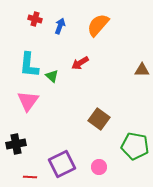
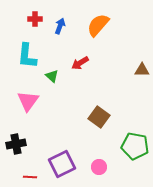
red cross: rotated 16 degrees counterclockwise
cyan L-shape: moved 2 px left, 9 px up
brown square: moved 2 px up
